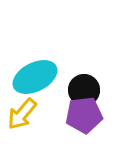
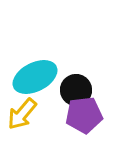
black circle: moved 8 px left
